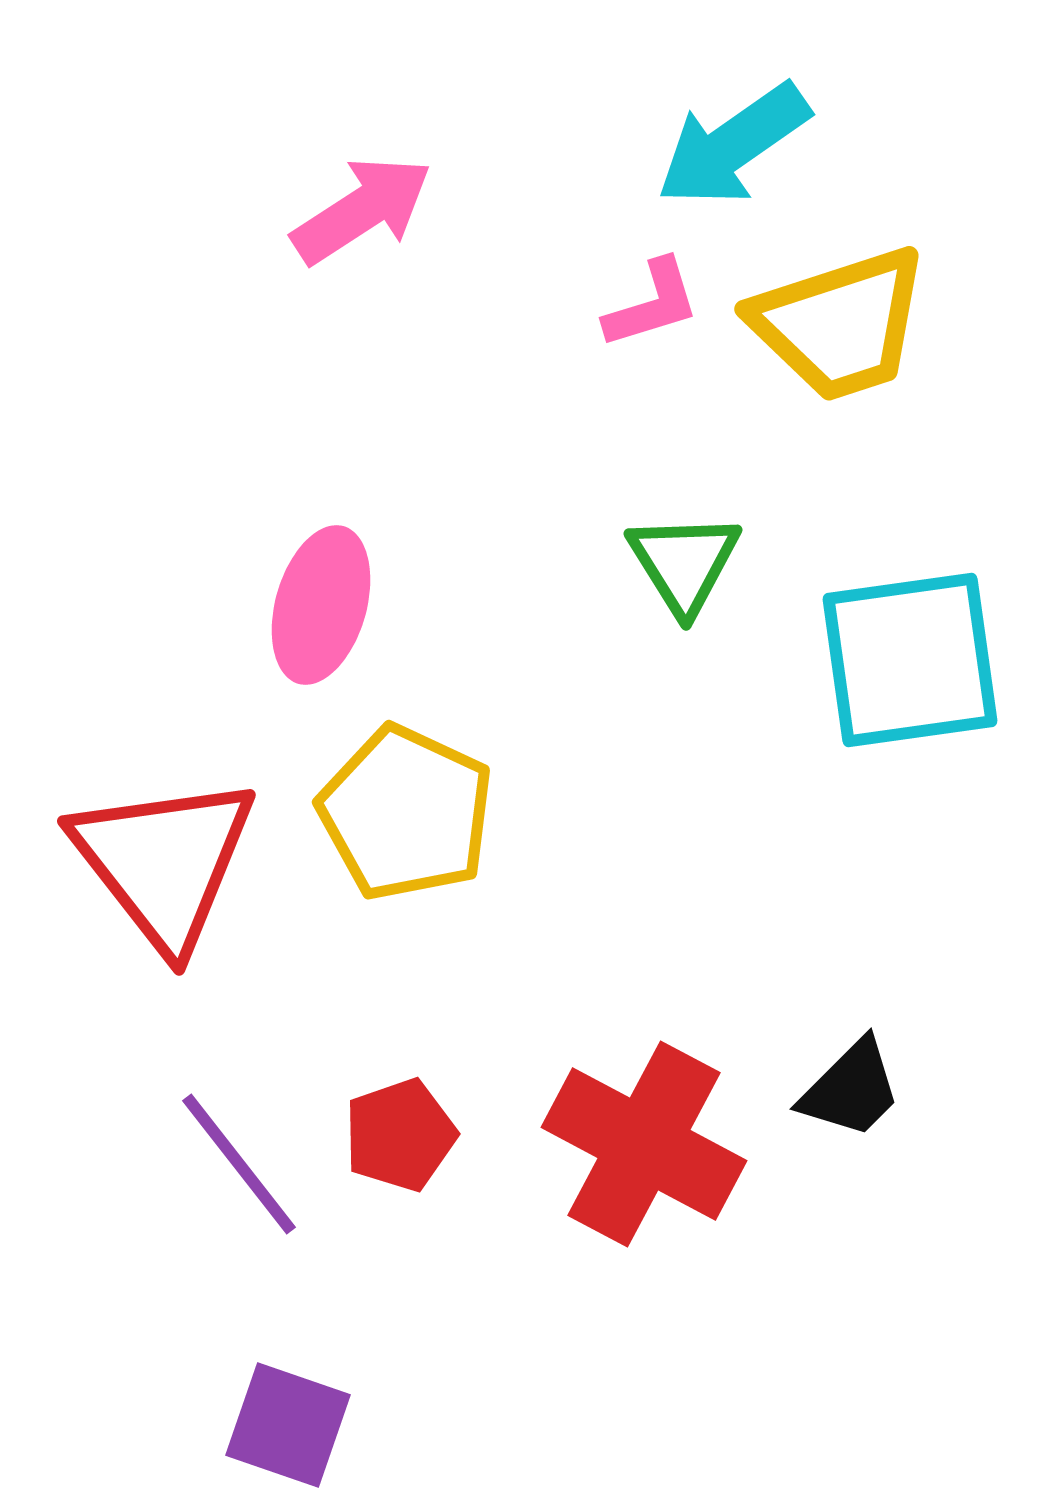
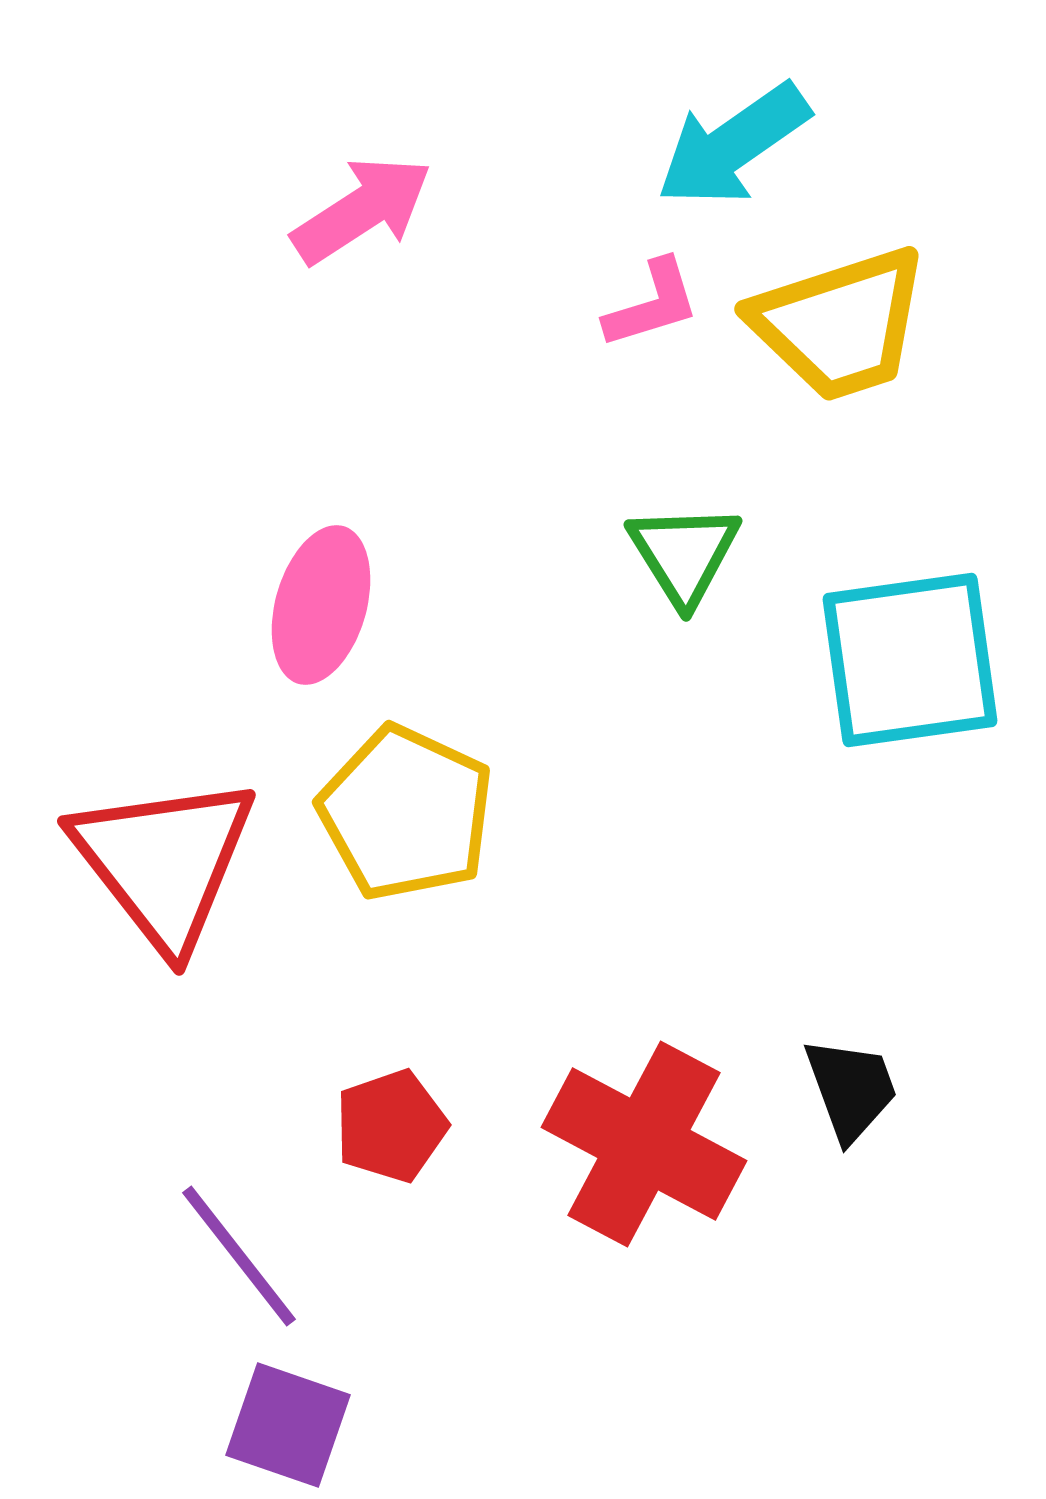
green triangle: moved 9 px up
black trapezoid: rotated 65 degrees counterclockwise
red pentagon: moved 9 px left, 9 px up
purple line: moved 92 px down
